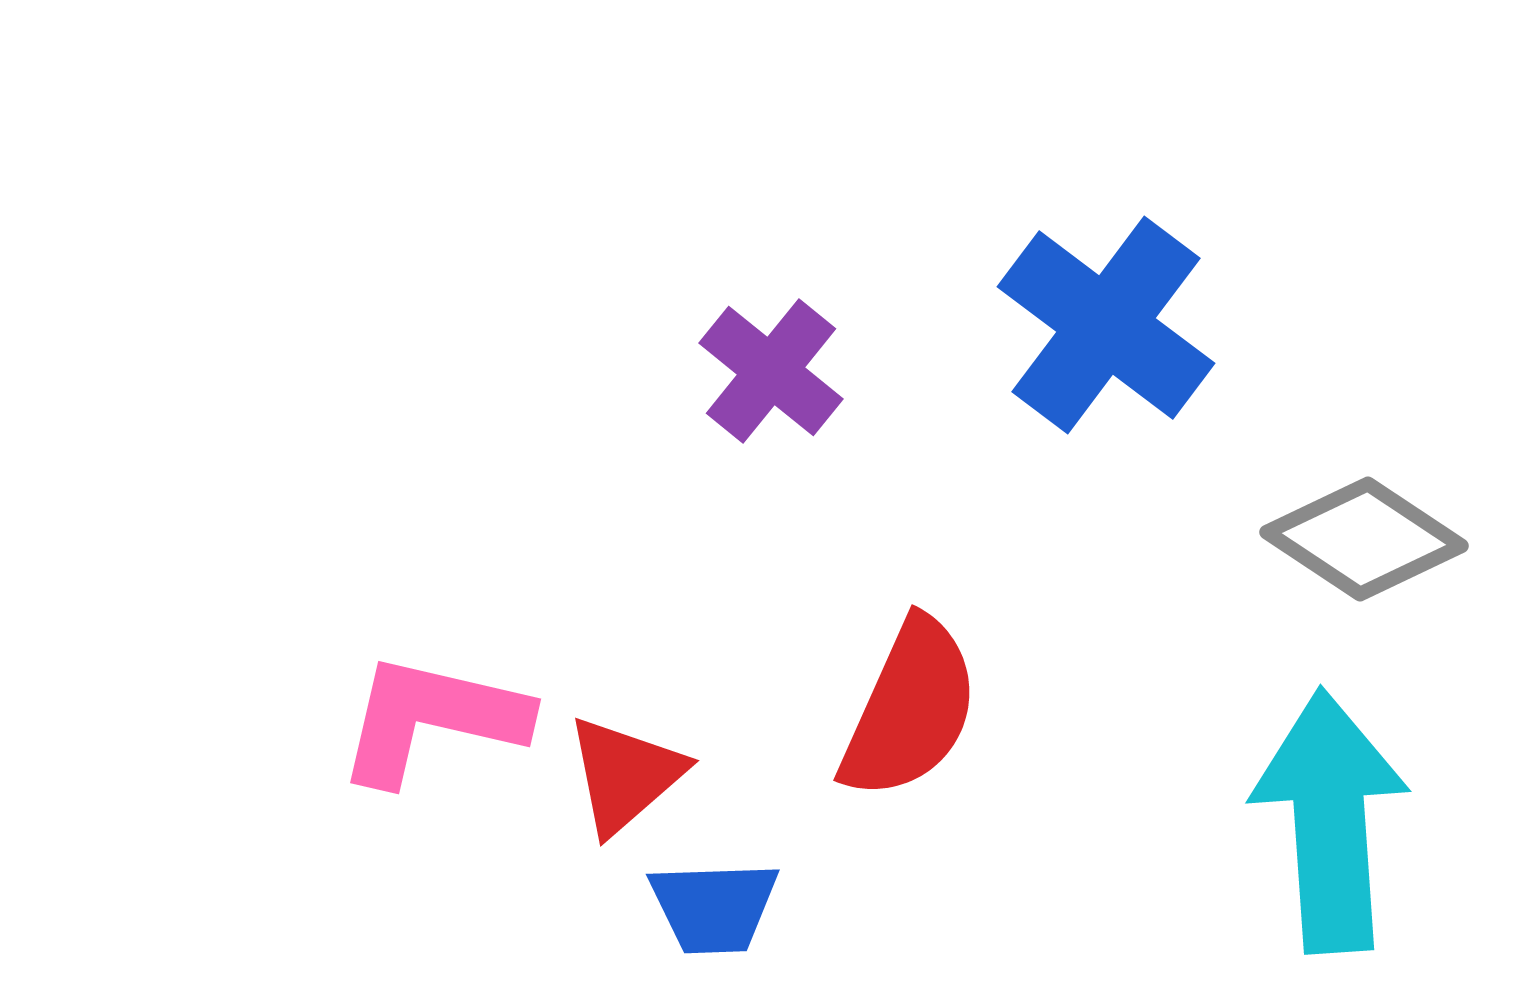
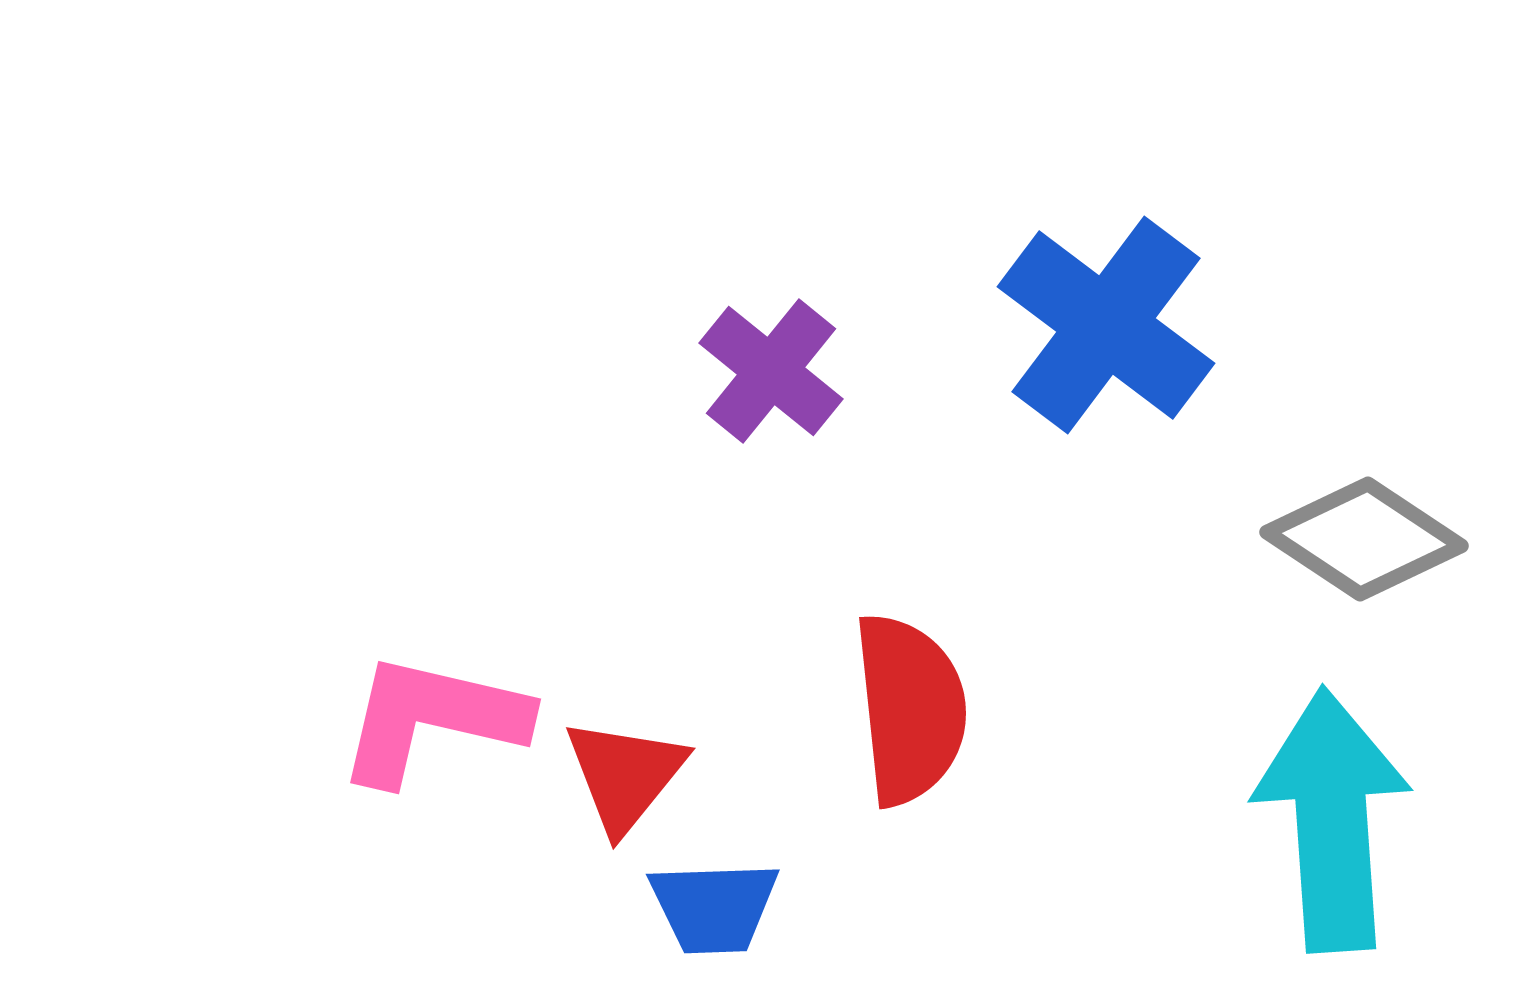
red semicircle: rotated 30 degrees counterclockwise
red triangle: rotated 10 degrees counterclockwise
cyan arrow: moved 2 px right, 1 px up
